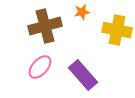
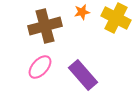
yellow cross: moved 1 px left, 12 px up; rotated 16 degrees clockwise
